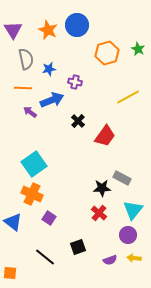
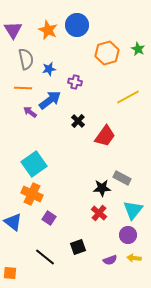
blue arrow: moved 2 px left; rotated 15 degrees counterclockwise
